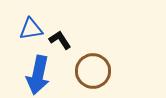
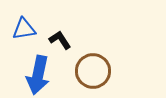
blue triangle: moved 7 px left
